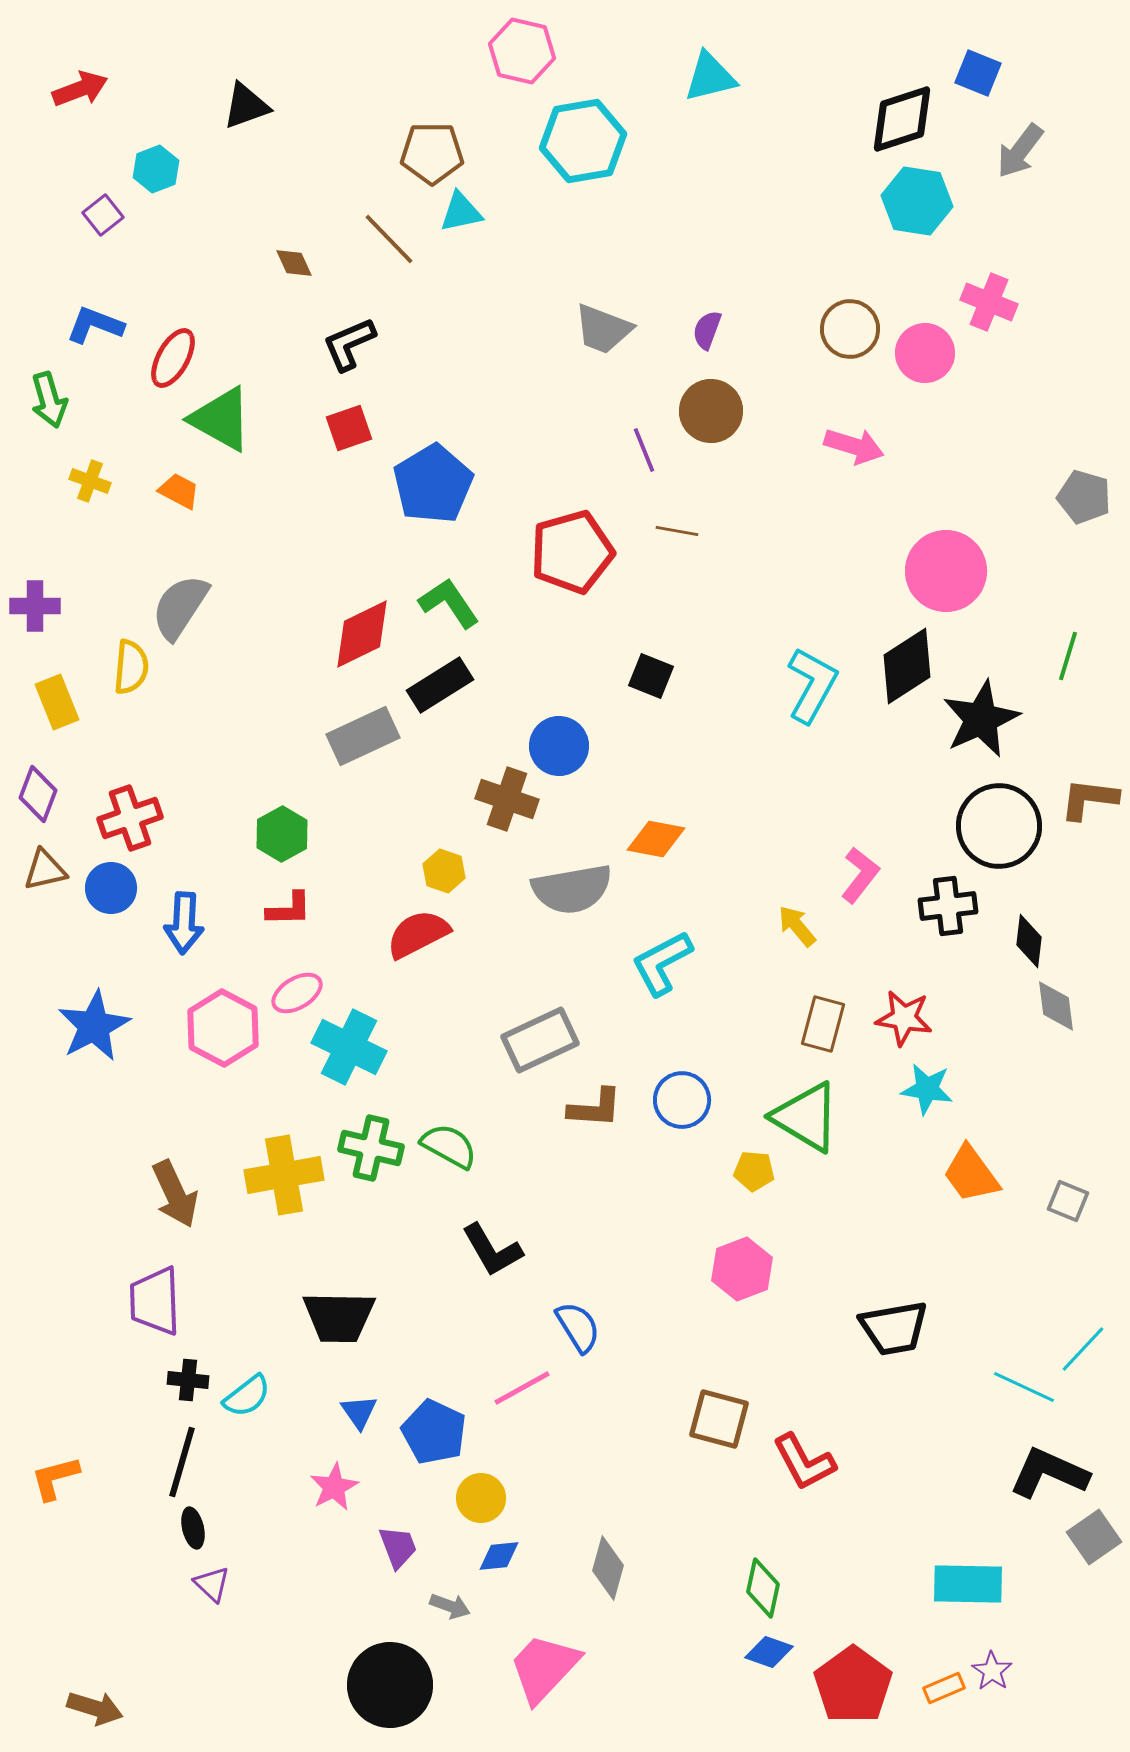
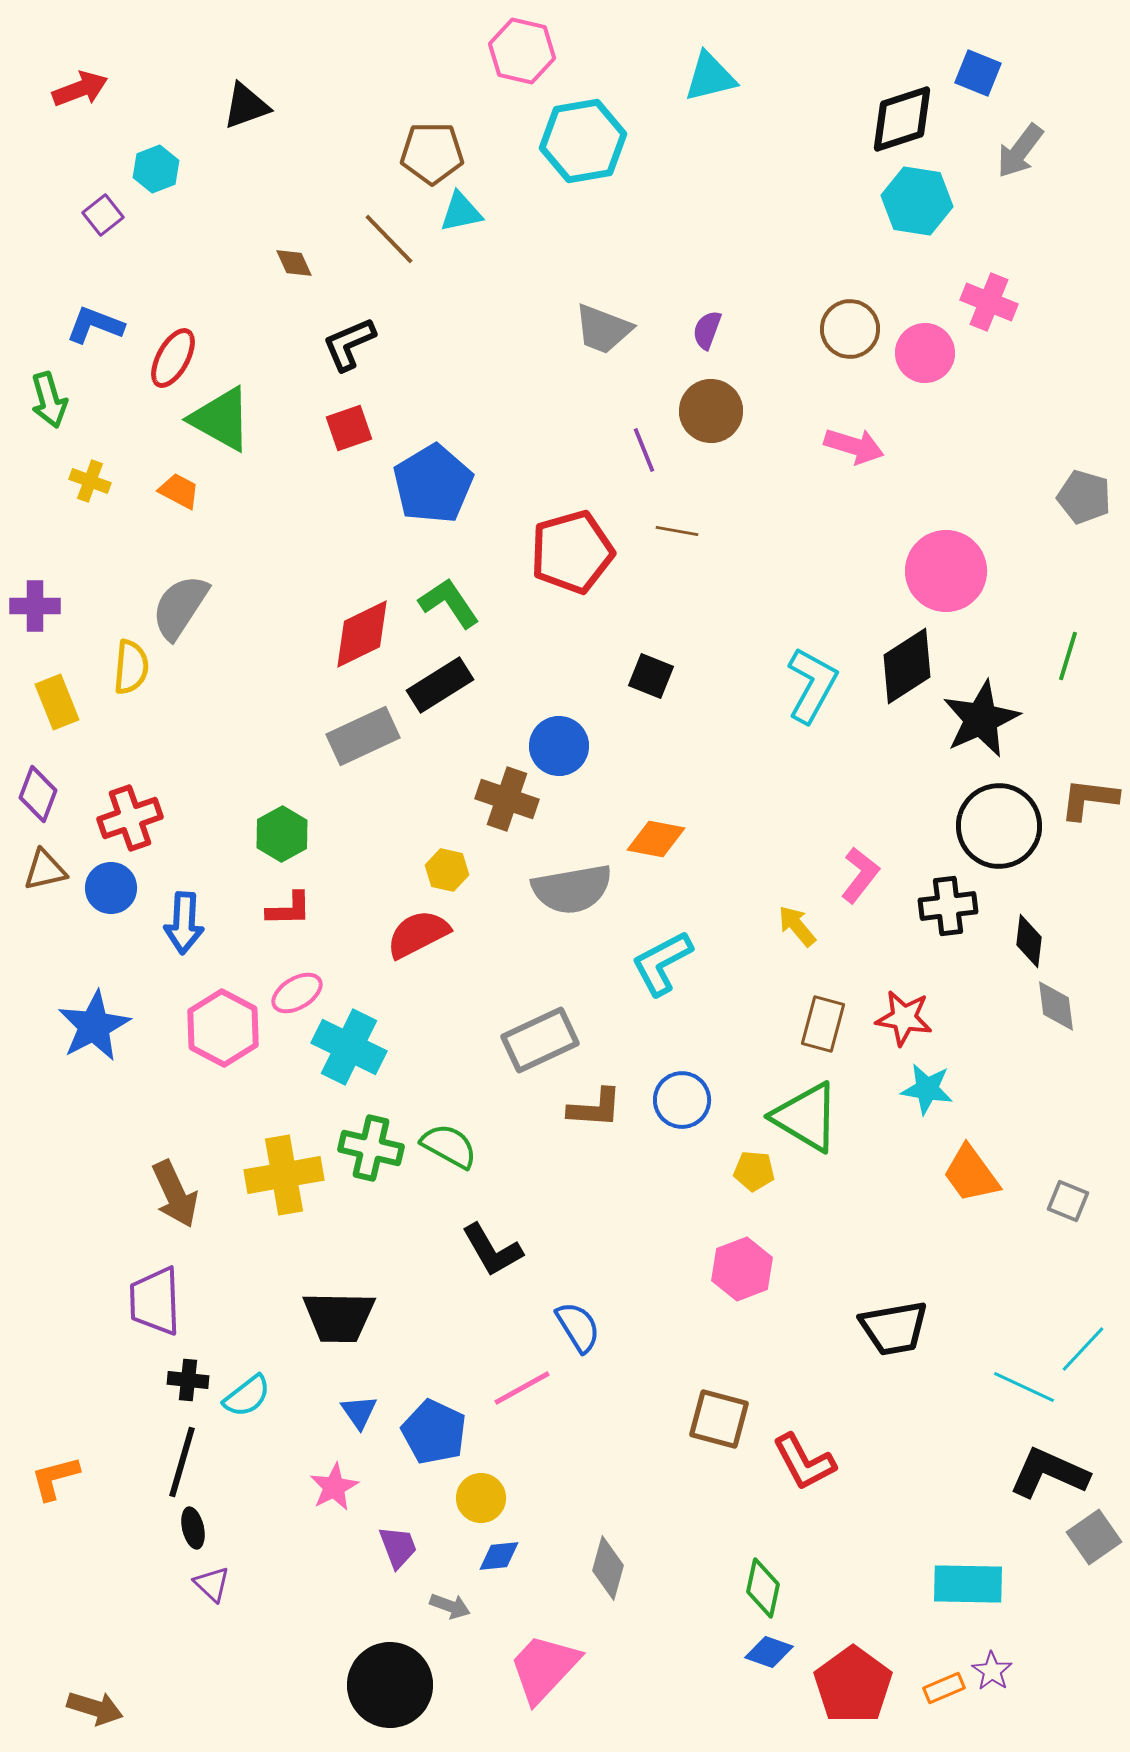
yellow hexagon at (444, 871): moved 3 px right, 1 px up; rotated 6 degrees counterclockwise
